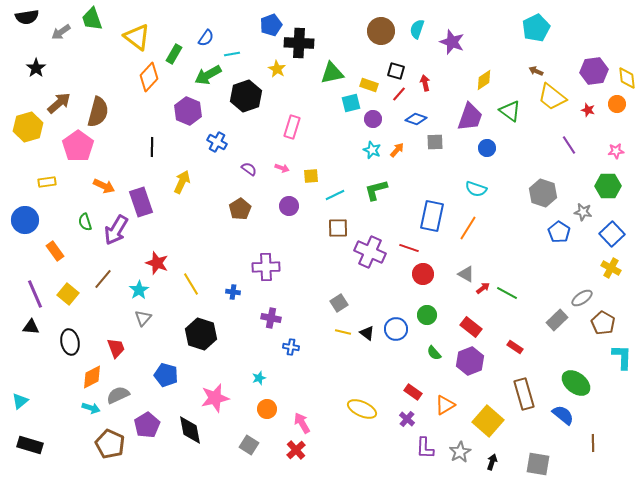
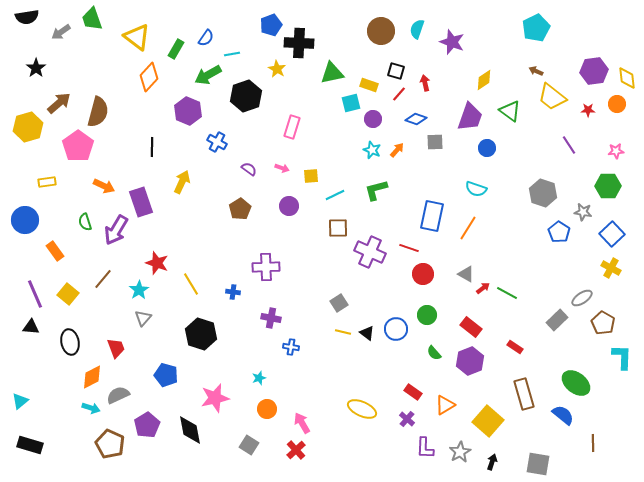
green rectangle at (174, 54): moved 2 px right, 5 px up
red star at (588, 110): rotated 16 degrees counterclockwise
